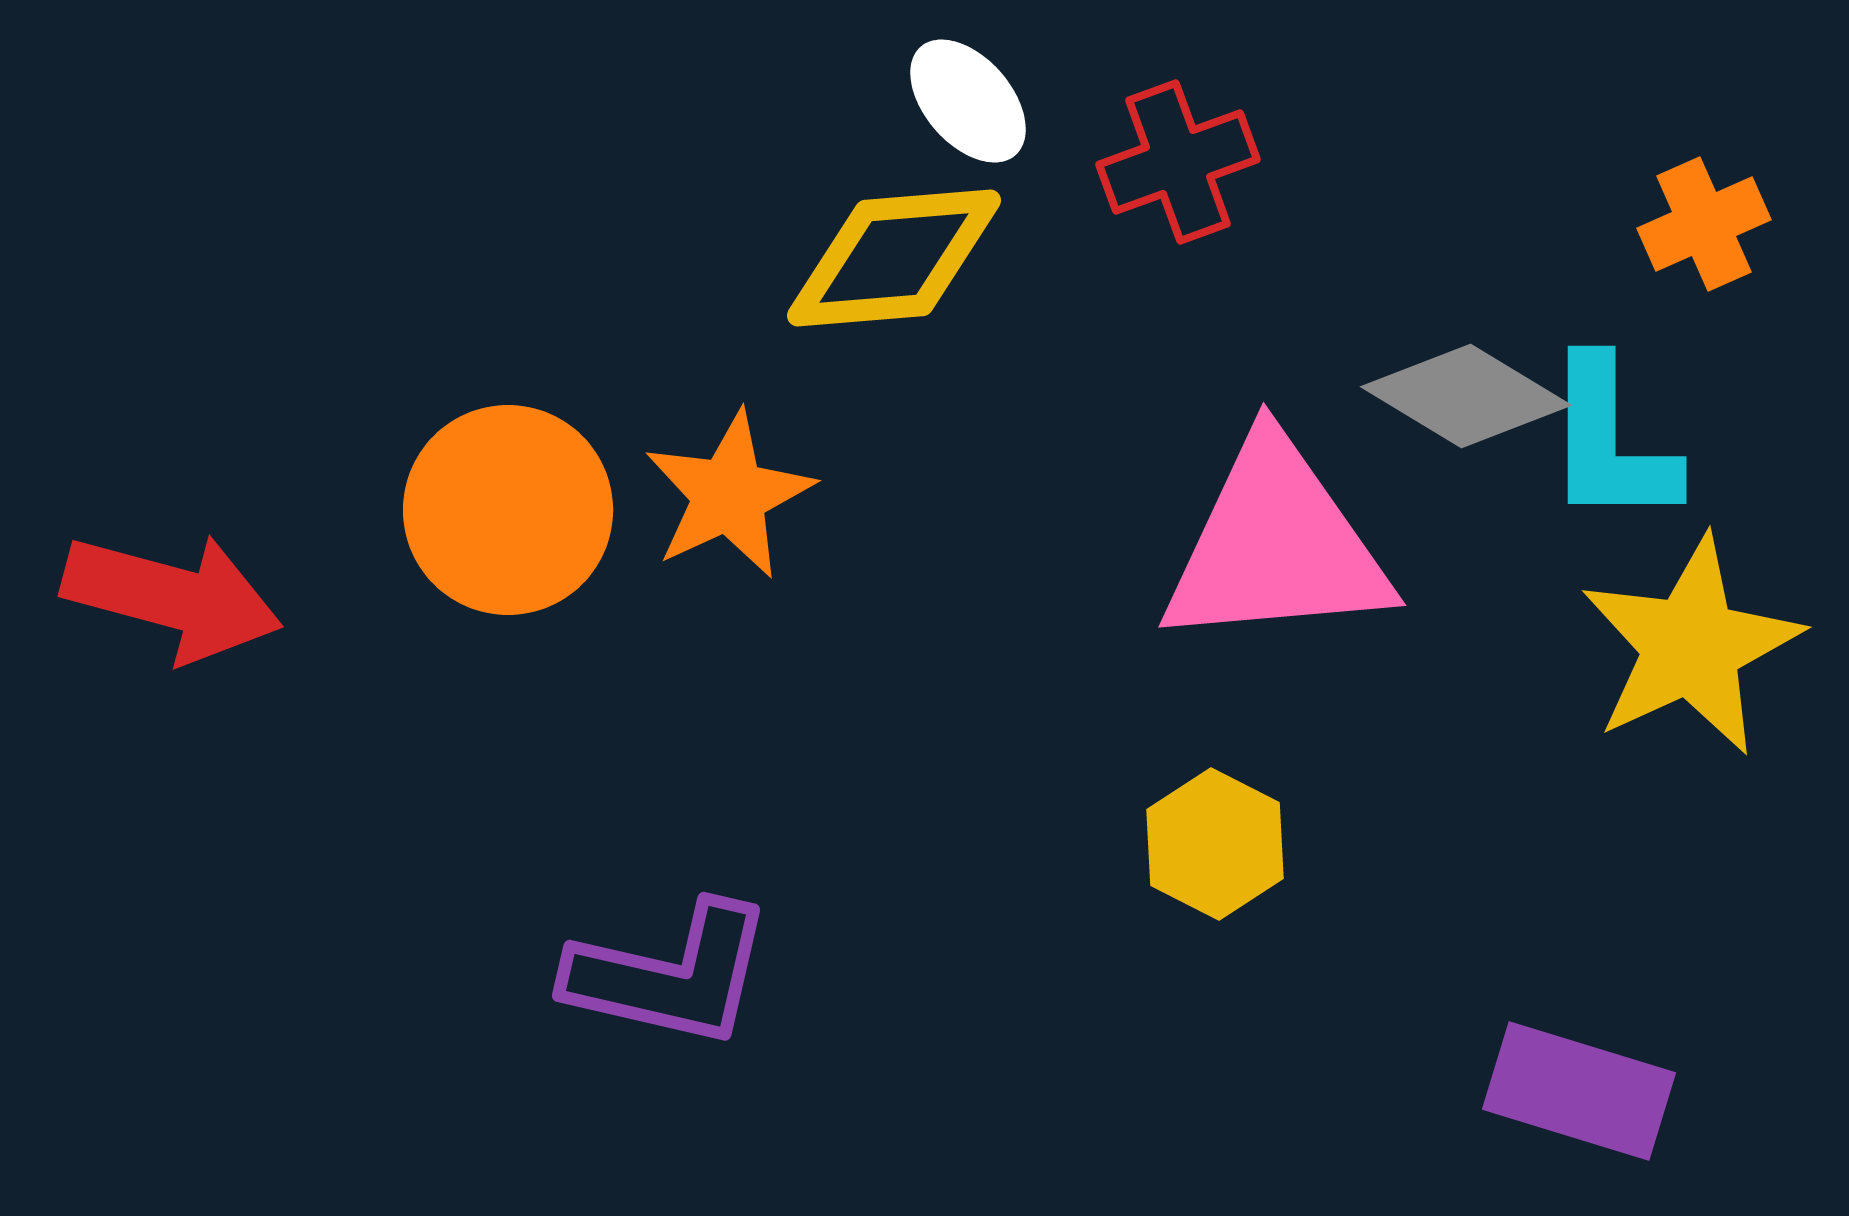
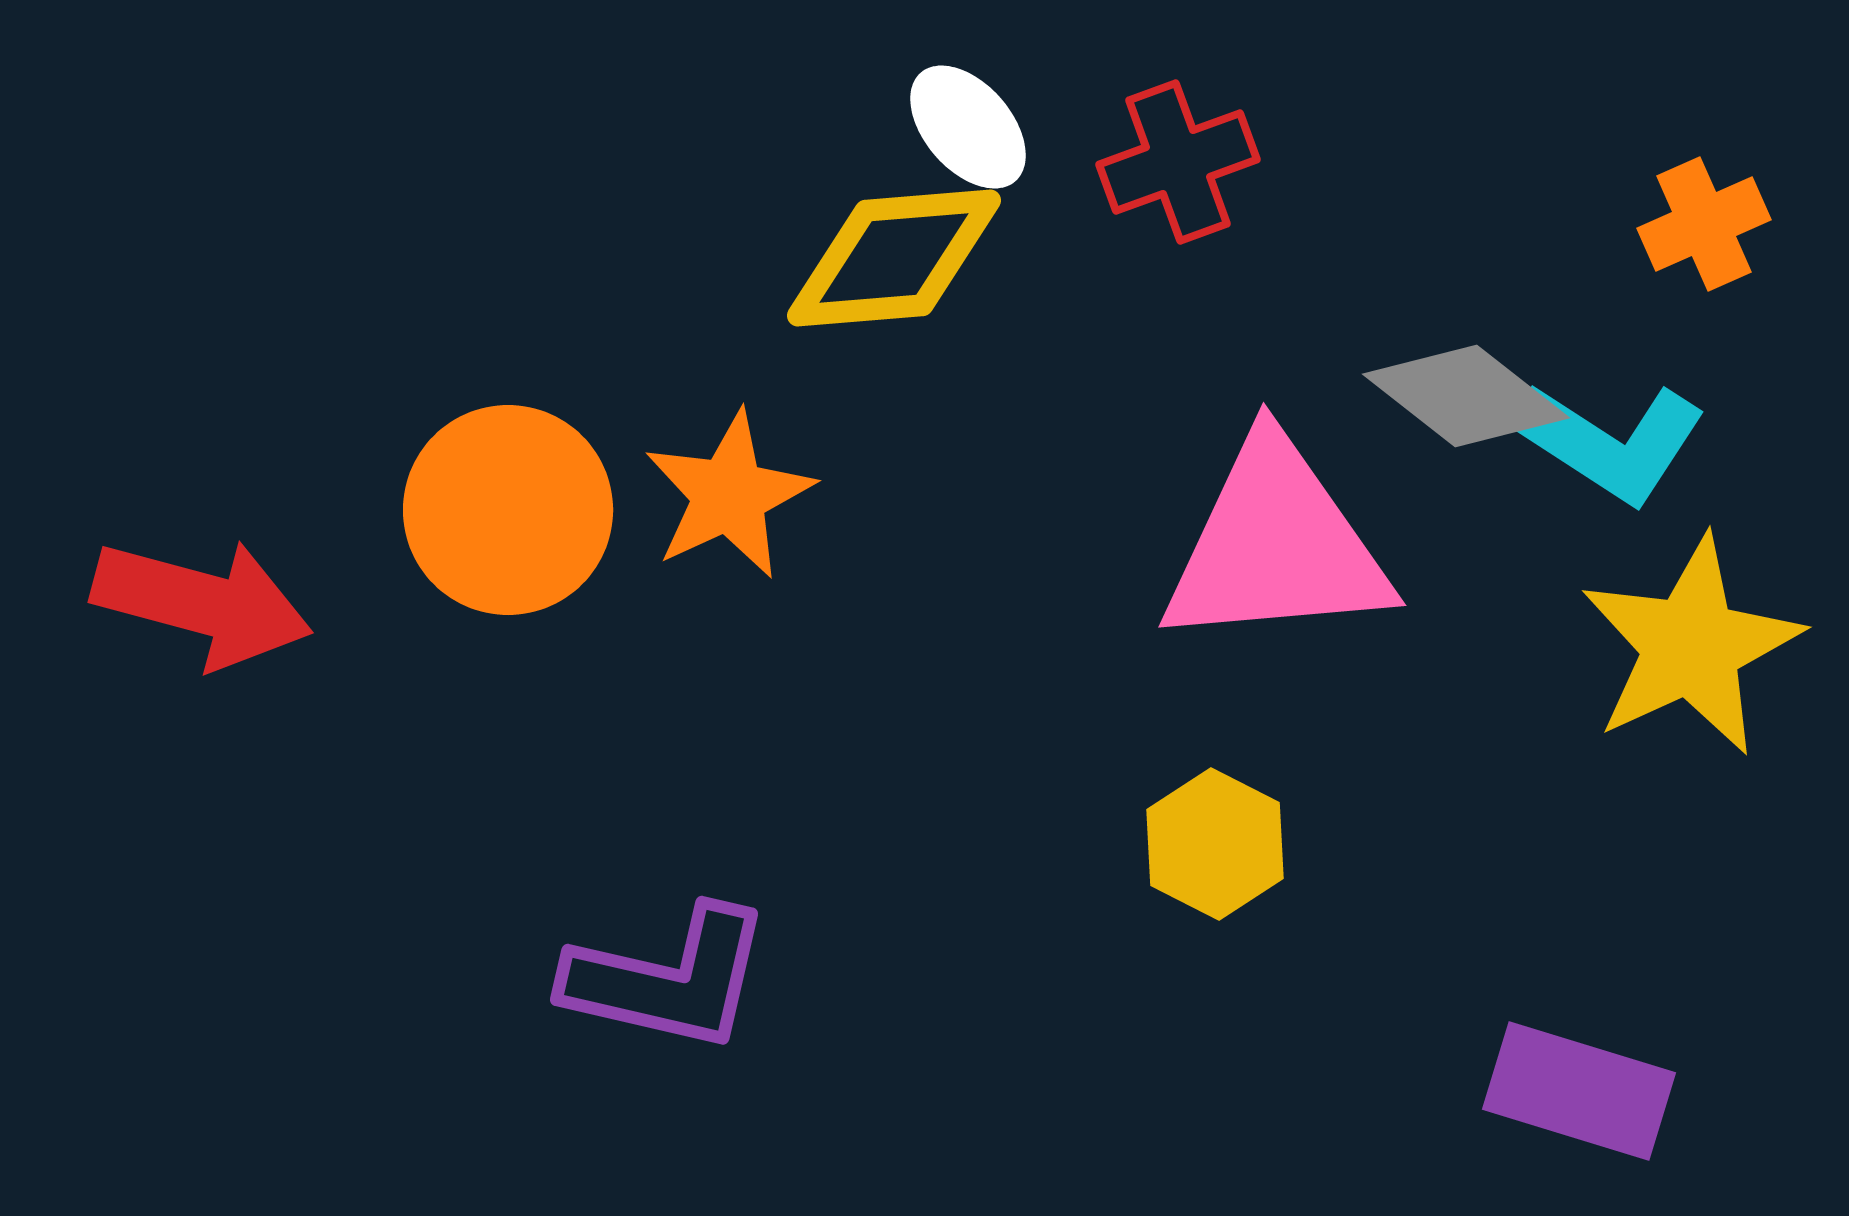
white ellipse: moved 26 px down
gray diamond: rotated 7 degrees clockwise
cyan L-shape: rotated 57 degrees counterclockwise
red arrow: moved 30 px right, 6 px down
purple L-shape: moved 2 px left, 4 px down
